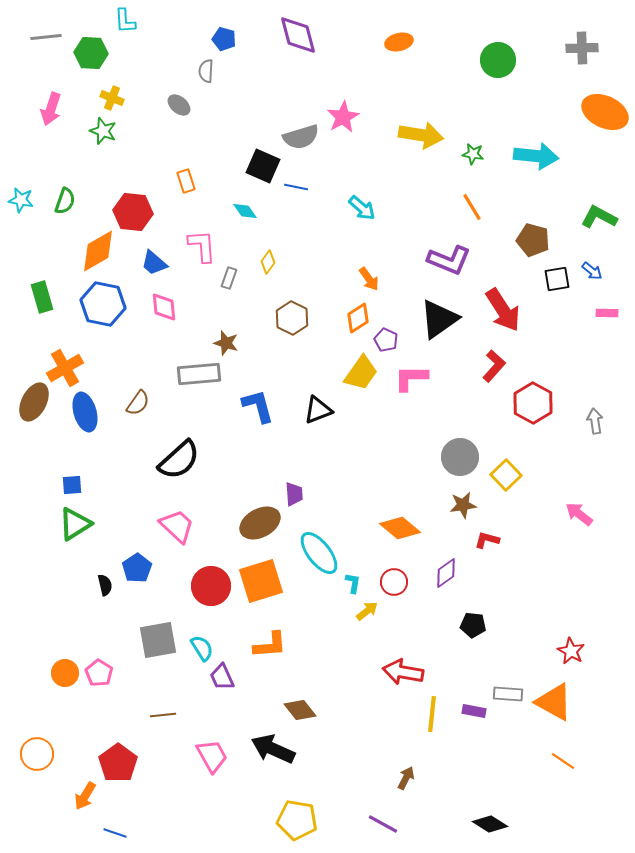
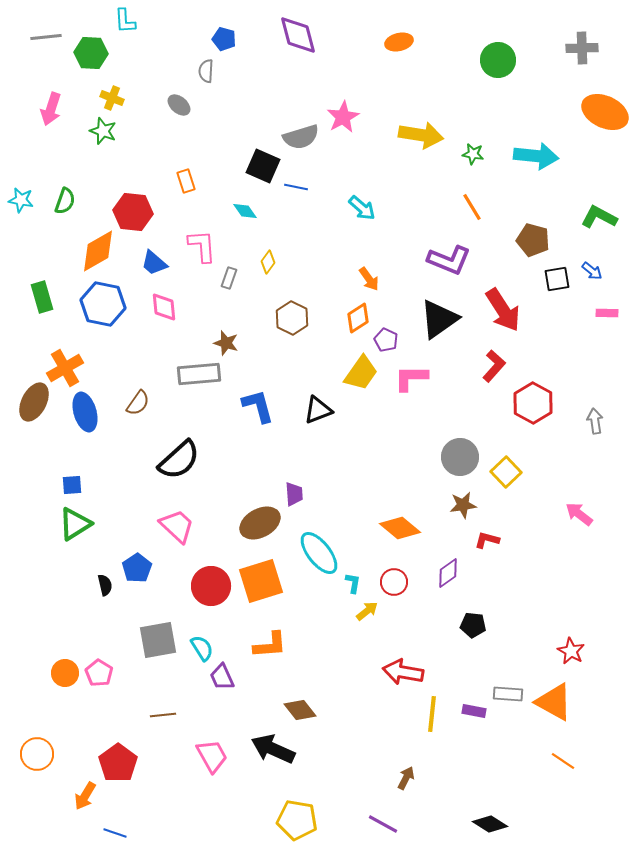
yellow square at (506, 475): moved 3 px up
purple diamond at (446, 573): moved 2 px right
